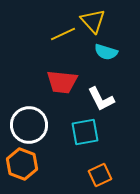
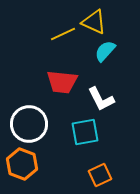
yellow triangle: moved 1 px right, 1 px down; rotated 24 degrees counterclockwise
cyan semicircle: moved 1 px left, 1 px up; rotated 115 degrees clockwise
white circle: moved 1 px up
